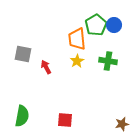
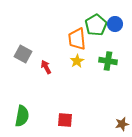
blue circle: moved 1 px right, 1 px up
gray square: rotated 18 degrees clockwise
